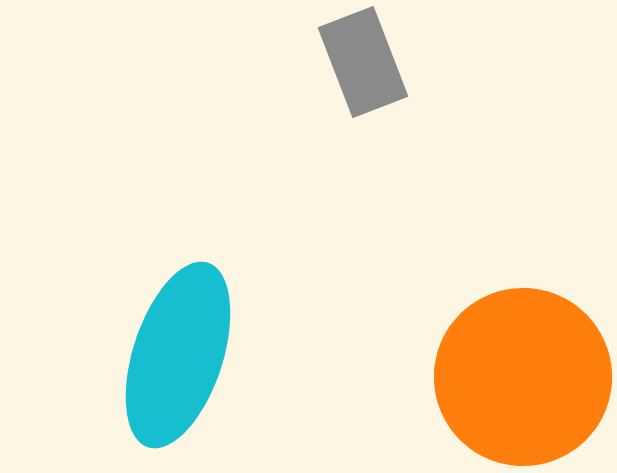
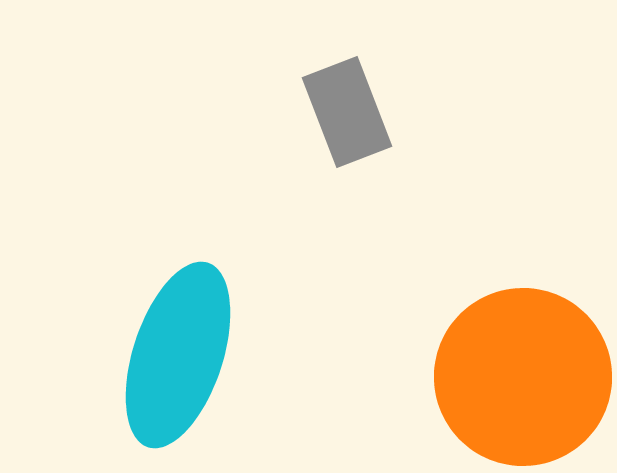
gray rectangle: moved 16 px left, 50 px down
